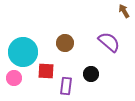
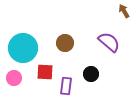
cyan circle: moved 4 px up
red square: moved 1 px left, 1 px down
